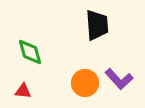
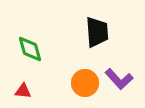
black trapezoid: moved 7 px down
green diamond: moved 3 px up
